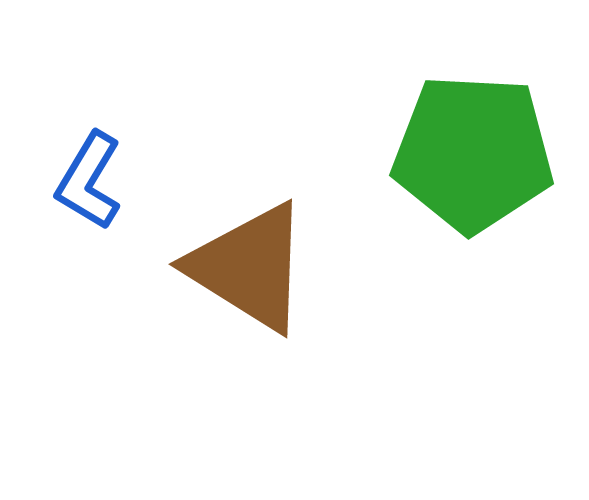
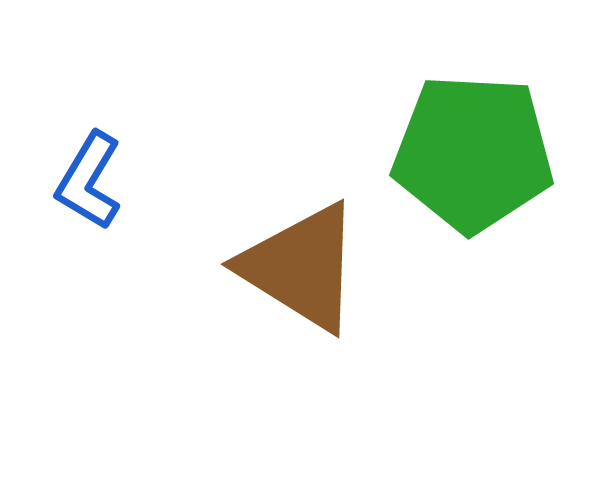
brown triangle: moved 52 px right
